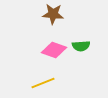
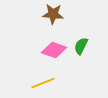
green semicircle: rotated 120 degrees clockwise
